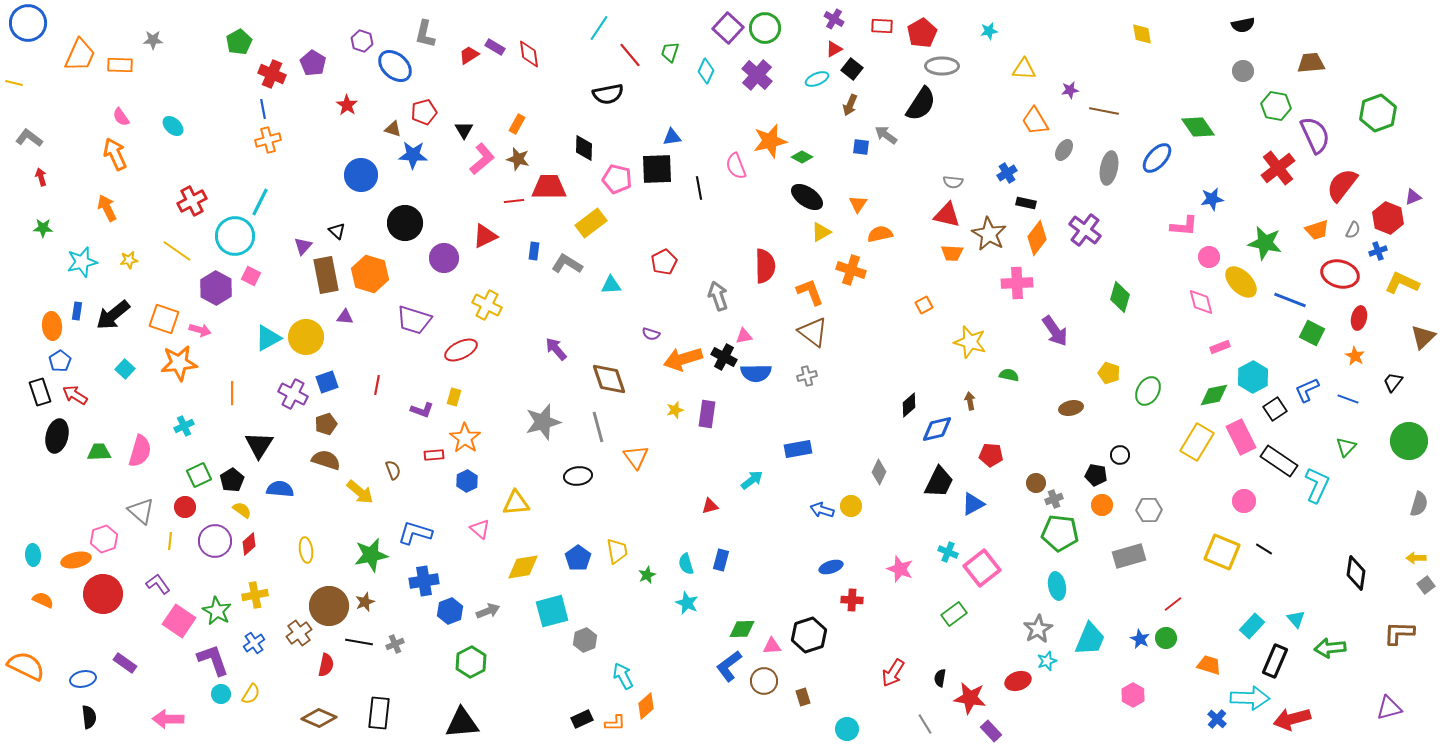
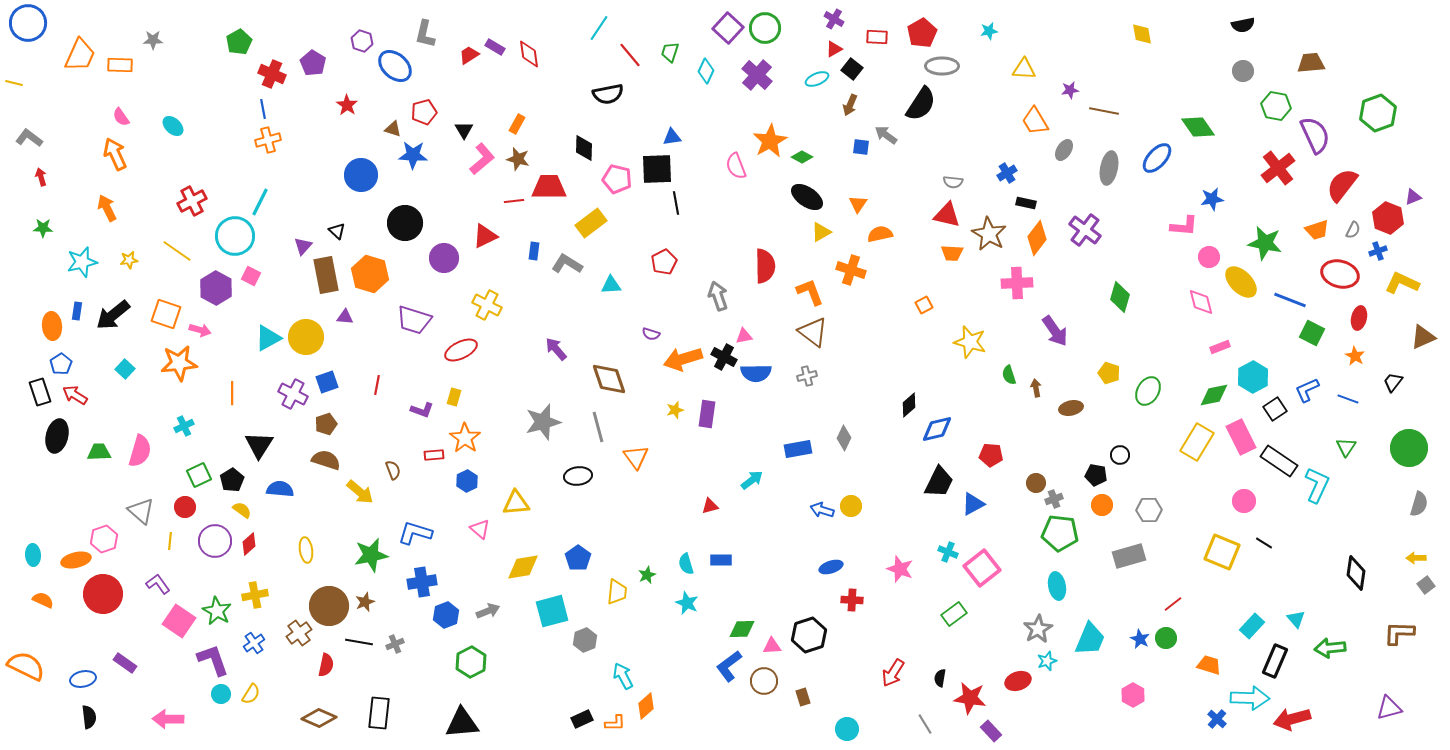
red rectangle at (882, 26): moved 5 px left, 11 px down
orange star at (770, 141): rotated 16 degrees counterclockwise
black line at (699, 188): moved 23 px left, 15 px down
orange square at (164, 319): moved 2 px right, 5 px up
brown triangle at (1423, 337): rotated 20 degrees clockwise
blue pentagon at (60, 361): moved 1 px right, 3 px down
green semicircle at (1009, 375): rotated 120 degrees counterclockwise
brown arrow at (970, 401): moved 66 px right, 13 px up
green circle at (1409, 441): moved 7 px down
green triangle at (1346, 447): rotated 10 degrees counterclockwise
gray diamond at (879, 472): moved 35 px left, 34 px up
black line at (1264, 549): moved 6 px up
yellow trapezoid at (617, 551): moved 41 px down; rotated 16 degrees clockwise
blue rectangle at (721, 560): rotated 75 degrees clockwise
blue cross at (424, 581): moved 2 px left, 1 px down
blue hexagon at (450, 611): moved 4 px left, 4 px down
